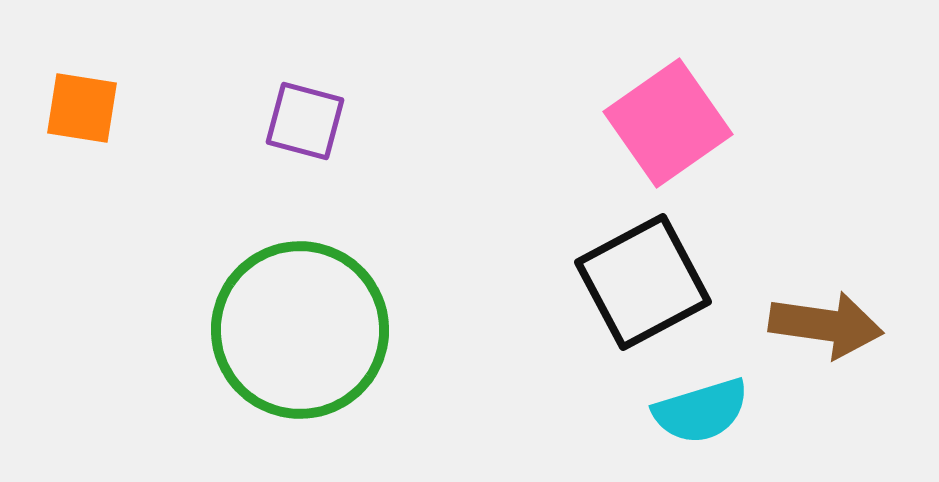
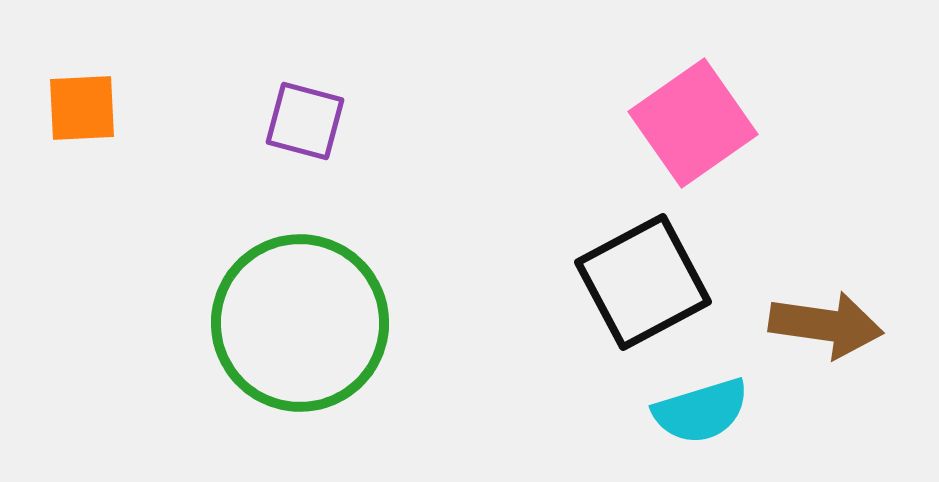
orange square: rotated 12 degrees counterclockwise
pink square: moved 25 px right
green circle: moved 7 px up
